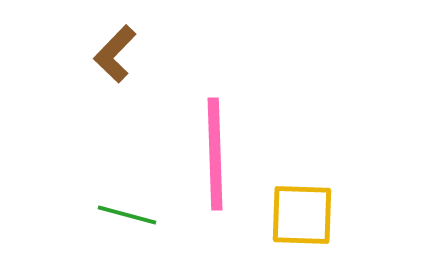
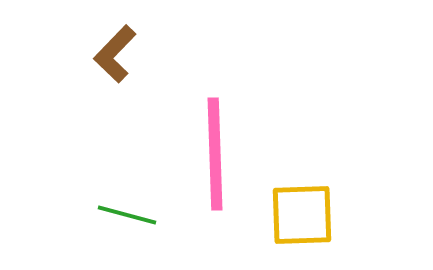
yellow square: rotated 4 degrees counterclockwise
